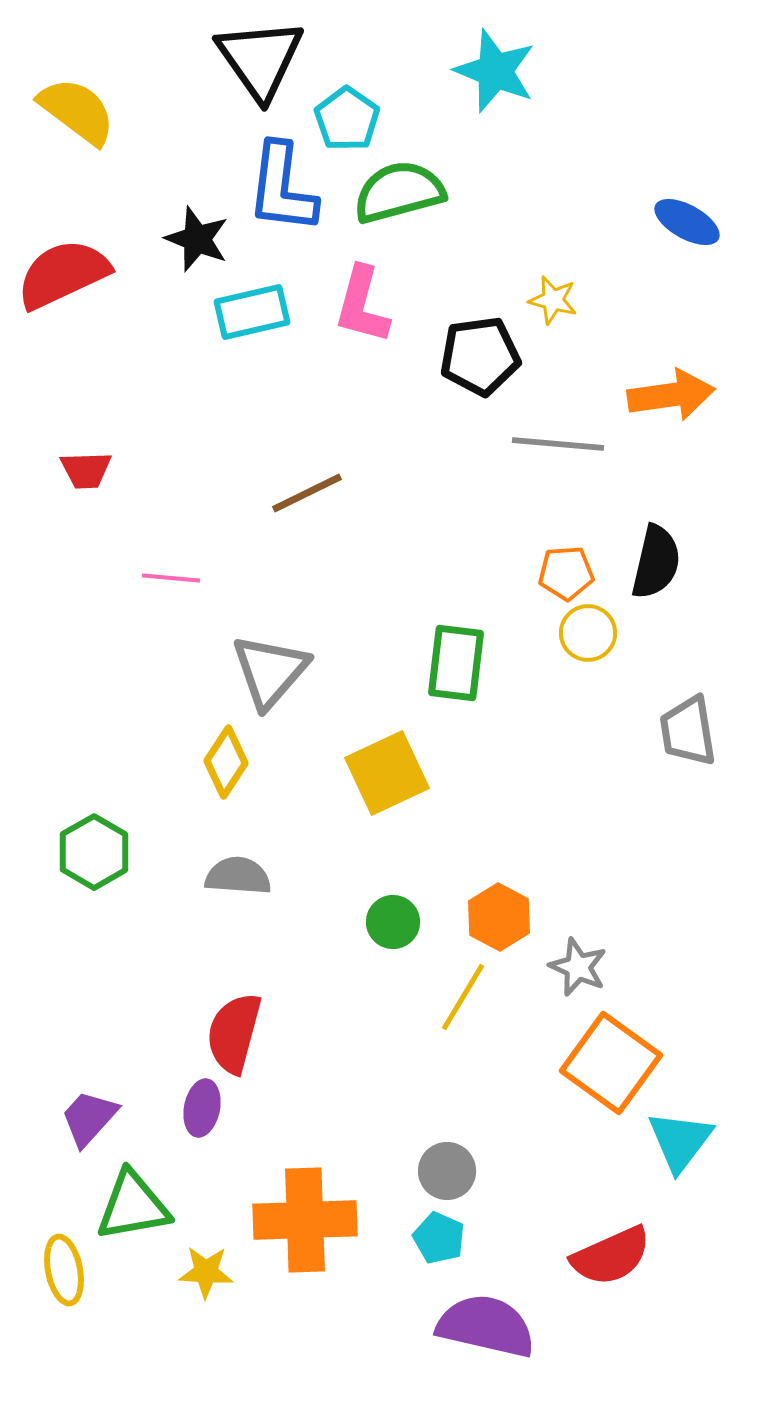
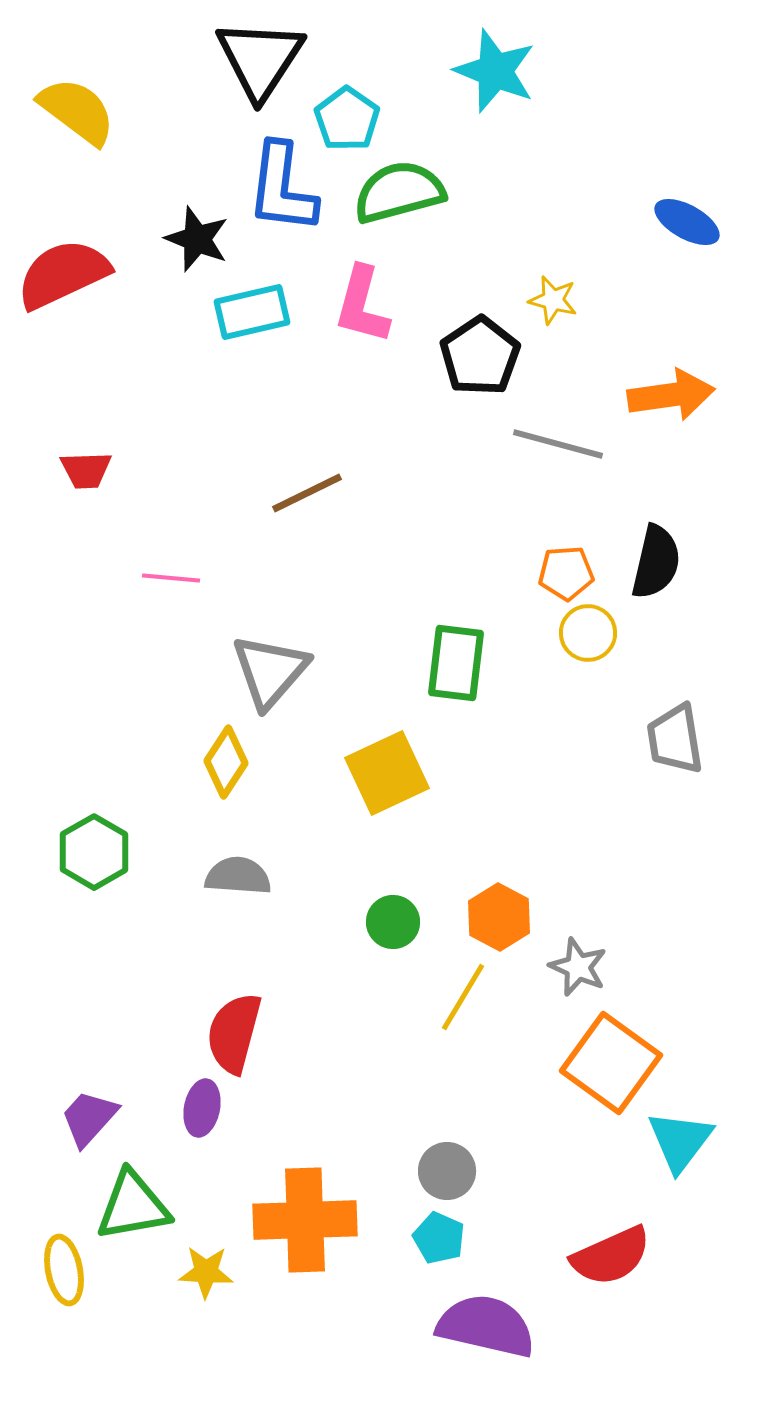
black triangle at (260, 59): rotated 8 degrees clockwise
black pentagon at (480, 356): rotated 26 degrees counterclockwise
gray line at (558, 444): rotated 10 degrees clockwise
gray trapezoid at (688, 731): moved 13 px left, 8 px down
